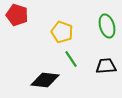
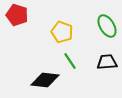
green ellipse: rotated 15 degrees counterclockwise
green line: moved 1 px left, 2 px down
black trapezoid: moved 1 px right, 4 px up
